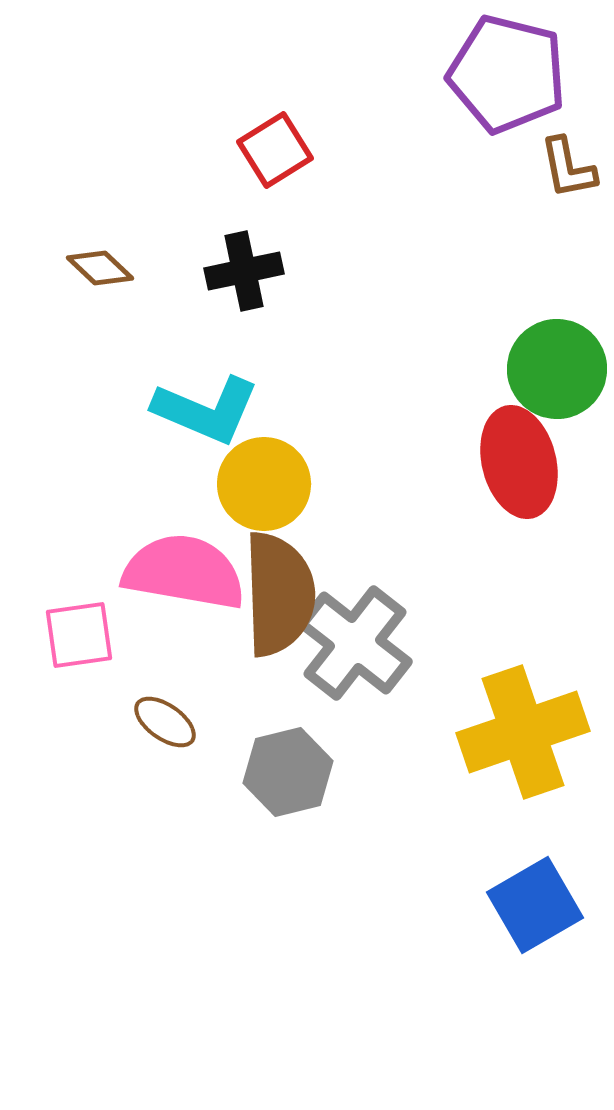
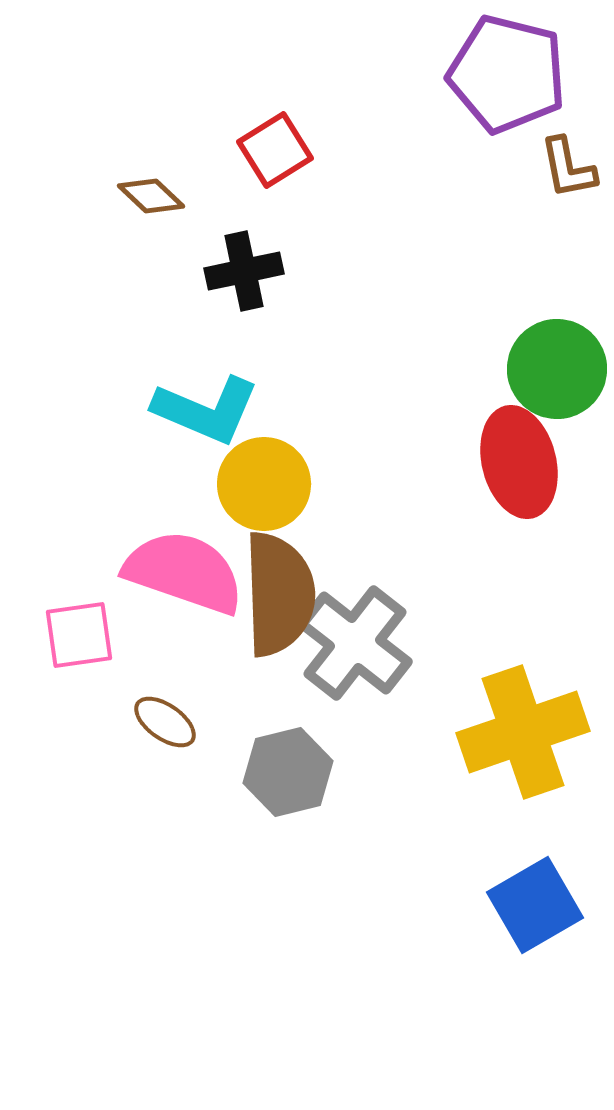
brown diamond: moved 51 px right, 72 px up
pink semicircle: rotated 9 degrees clockwise
